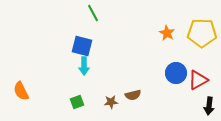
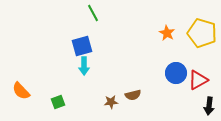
yellow pentagon: rotated 16 degrees clockwise
blue square: rotated 30 degrees counterclockwise
orange semicircle: rotated 18 degrees counterclockwise
green square: moved 19 px left
